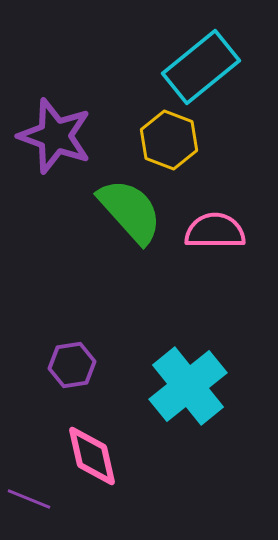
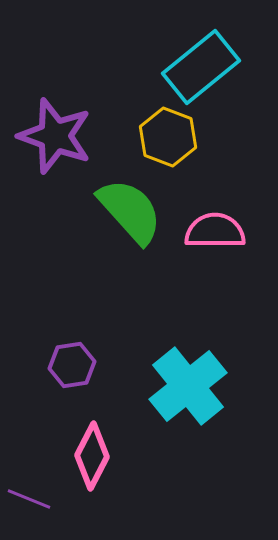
yellow hexagon: moved 1 px left, 3 px up
pink diamond: rotated 40 degrees clockwise
